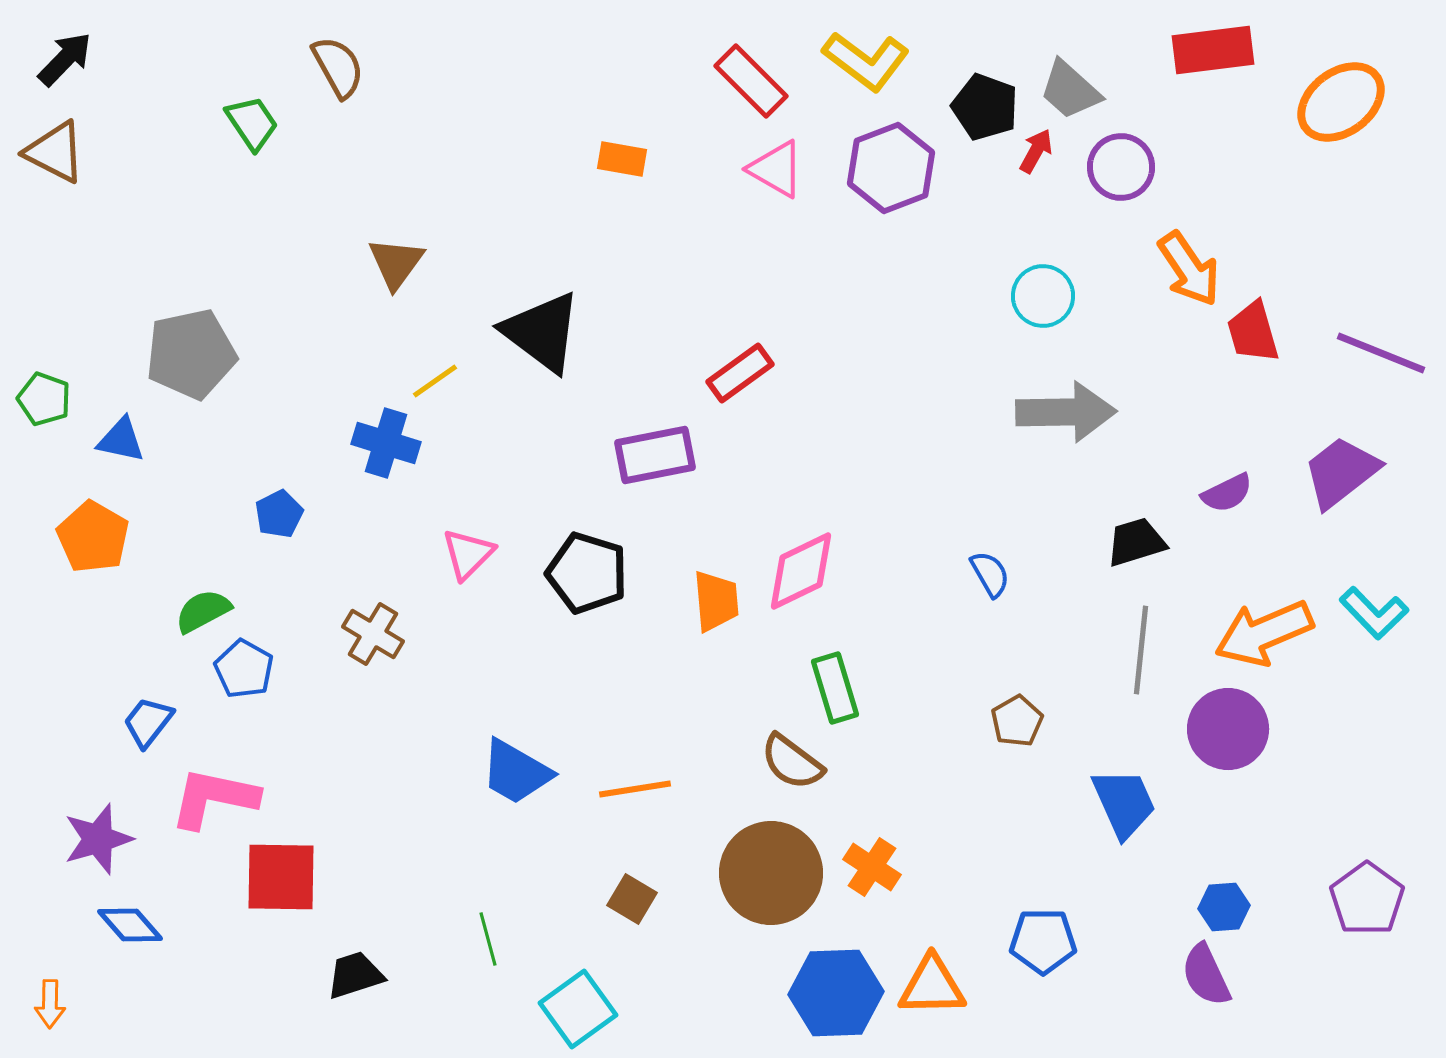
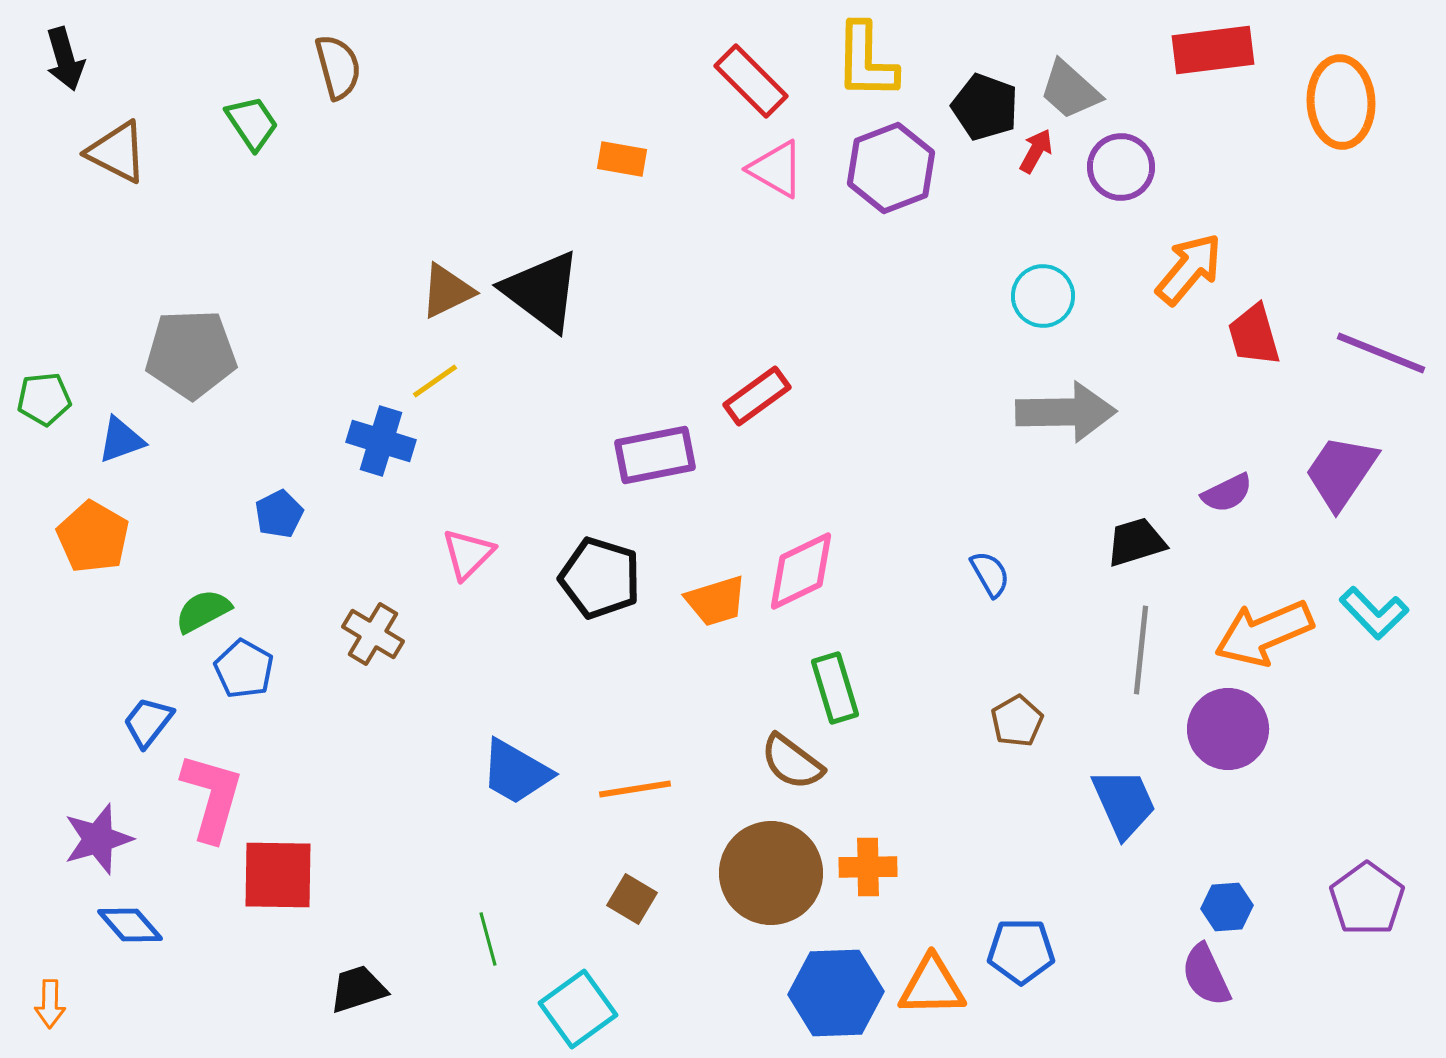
black arrow at (65, 59): rotated 120 degrees clockwise
yellow L-shape at (866, 61): rotated 54 degrees clockwise
brown semicircle at (338, 67): rotated 14 degrees clockwise
orange ellipse at (1341, 102): rotated 56 degrees counterclockwise
brown triangle at (55, 152): moved 62 px right
brown triangle at (396, 263): moved 51 px right, 28 px down; rotated 28 degrees clockwise
orange arrow at (1189, 269): rotated 106 degrees counterclockwise
black triangle at (542, 332): moved 41 px up
red trapezoid at (1253, 332): moved 1 px right, 3 px down
gray pentagon at (191, 354): rotated 10 degrees clockwise
red rectangle at (740, 373): moved 17 px right, 23 px down
green pentagon at (44, 399): rotated 26 degrees counterclockwise
blue triangle at (121, 440): rotated 32 degrees counterclockwise
blue cross at (386, 443): moved 5 px left, 2 px up
purple trapezoid at (1341, 472): rotated 18 degrees counterclockwise
black pentagon at (587, 573): moved 13 px right, 5 px down
orange trapezoid at (716, 601): rotated 78 degrees clockwise
pink L-shape at (214, 798): moved 2 px left, 1 px up; rotated 94 degrees clockwise
orange cross at (872, 867): moved 4 px left; rotated 34 degrees counterclockwise
red square at (281, 877): moved 3 px left, 2 px up
blue hexagon at (1224, 907): moved 3 px right
blue pentagon at (1043, 941): moved 22 px left, 10 px down
black trapezoid at (355, 975): moved 3 px right, 14 px down
